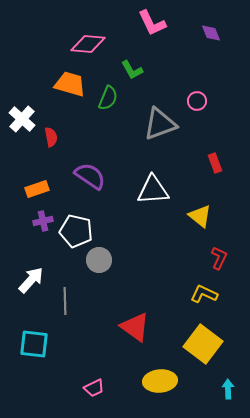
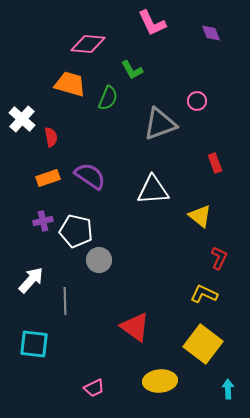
orange rectangle: moved 11 px right, 11 px up
